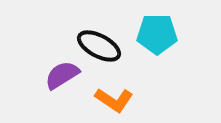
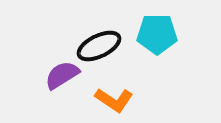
black ellipse: rotated 54 degrees counterclockwise
